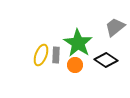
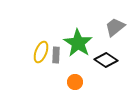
yellow ellipse: moved 3 px up
orange circle: moved 17 px down
